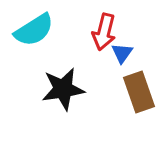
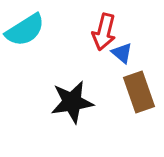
cyan semicircle: moved 9 px left
blue triangle: rotated 25 degrees counterclockwise
black star: moved 9 px right, 13 px down
